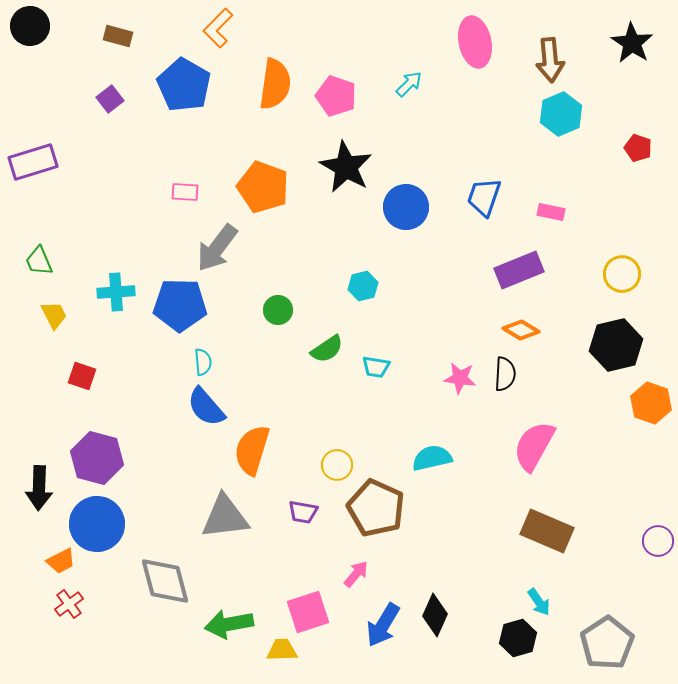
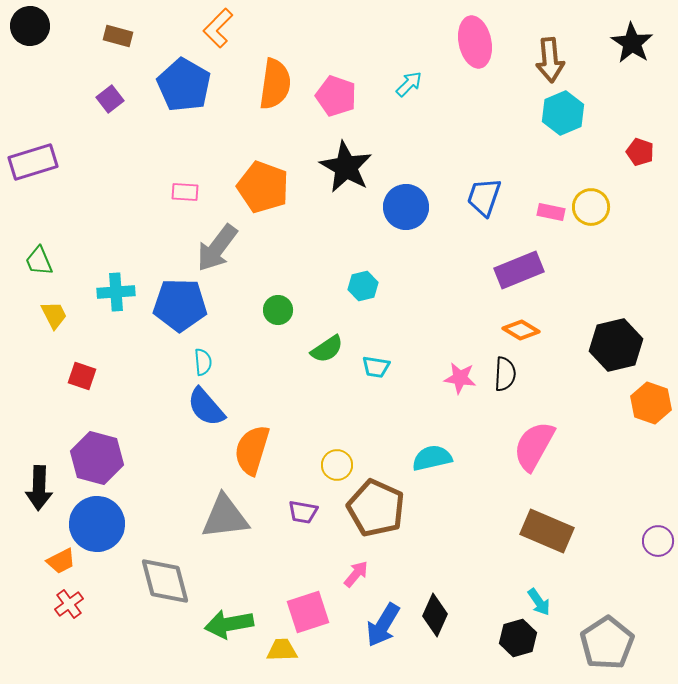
cyan hexagon at (561, 114): moved 2 px right, 1 px up
red pentagon at (638, 148): moved 2 px right, 4 px down
yellow circle at (622, 274): moved 31 px left, 67 px up
